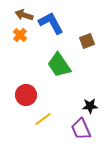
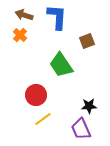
blue L-shape: moved 6 px right, 6 px up; rotated 32 degrees clockwise
green trapezoid: moved 2 px right
red circle: moved 10 px right
black star: moved 1 px left
